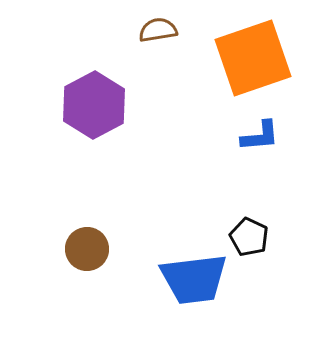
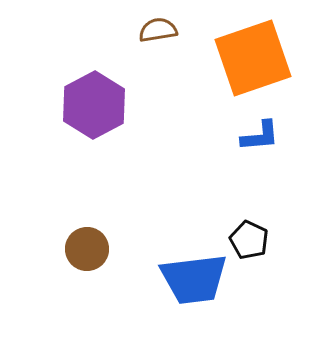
black pentagon: moved 3 px down
